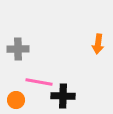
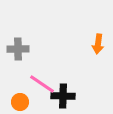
pink line: moved 3 px right, 2 px down; rotated 24 degrees clockwise
orange circle: moved 4 px right, 2 px down
